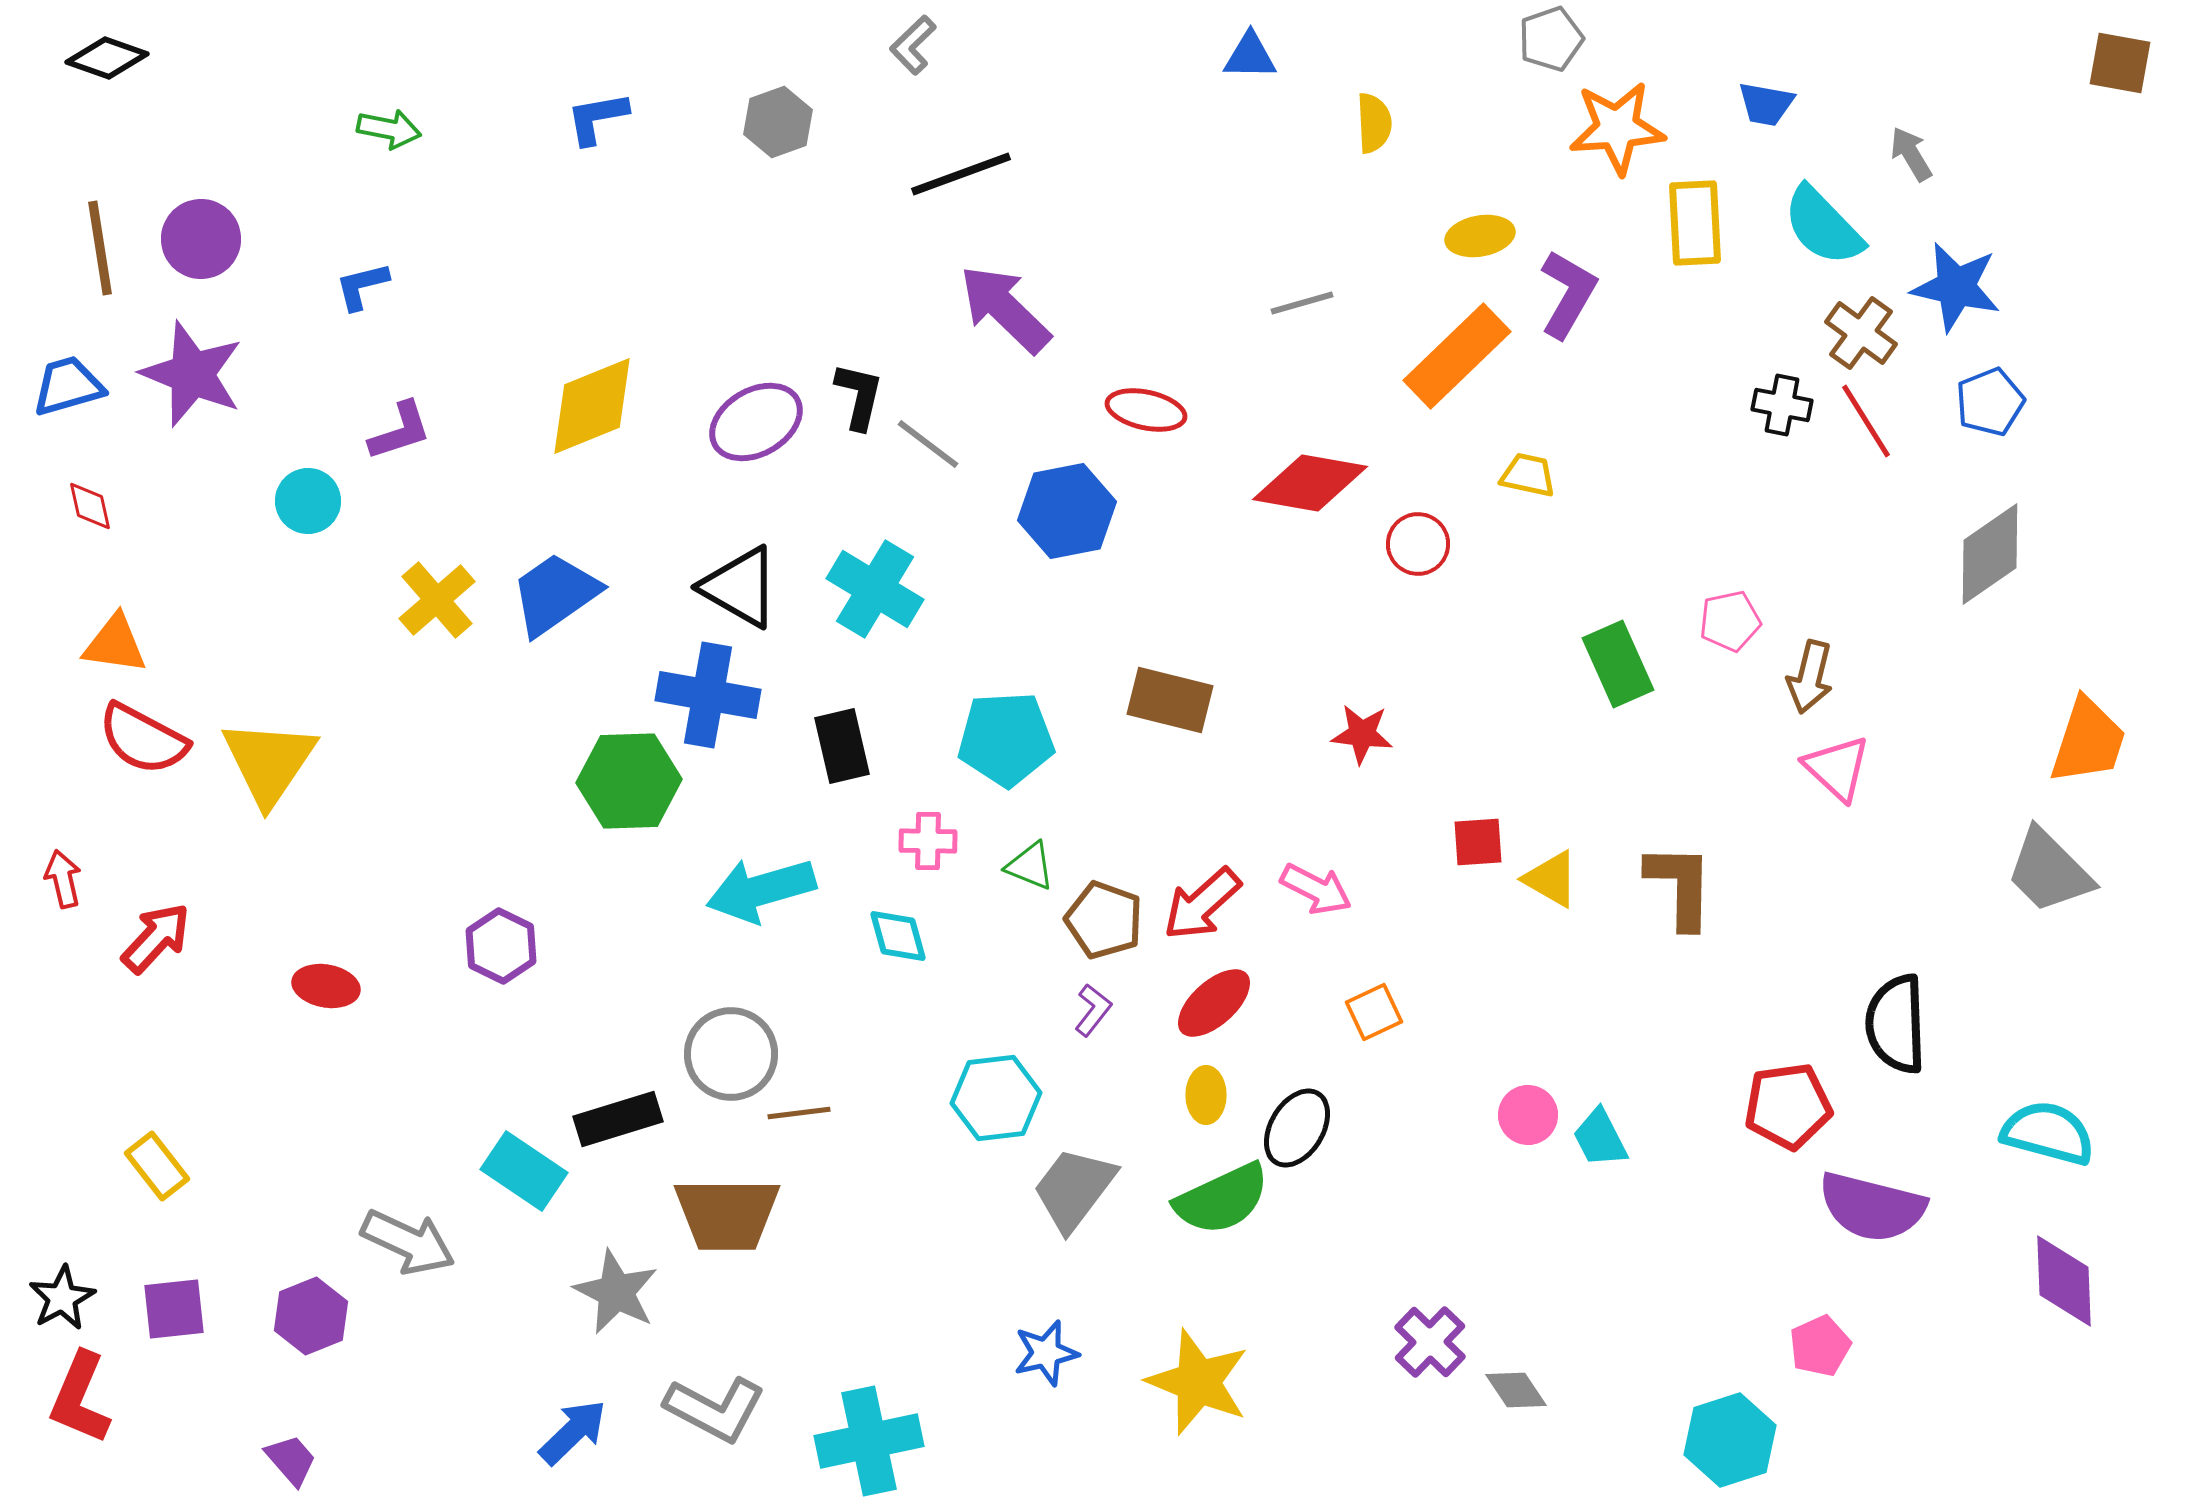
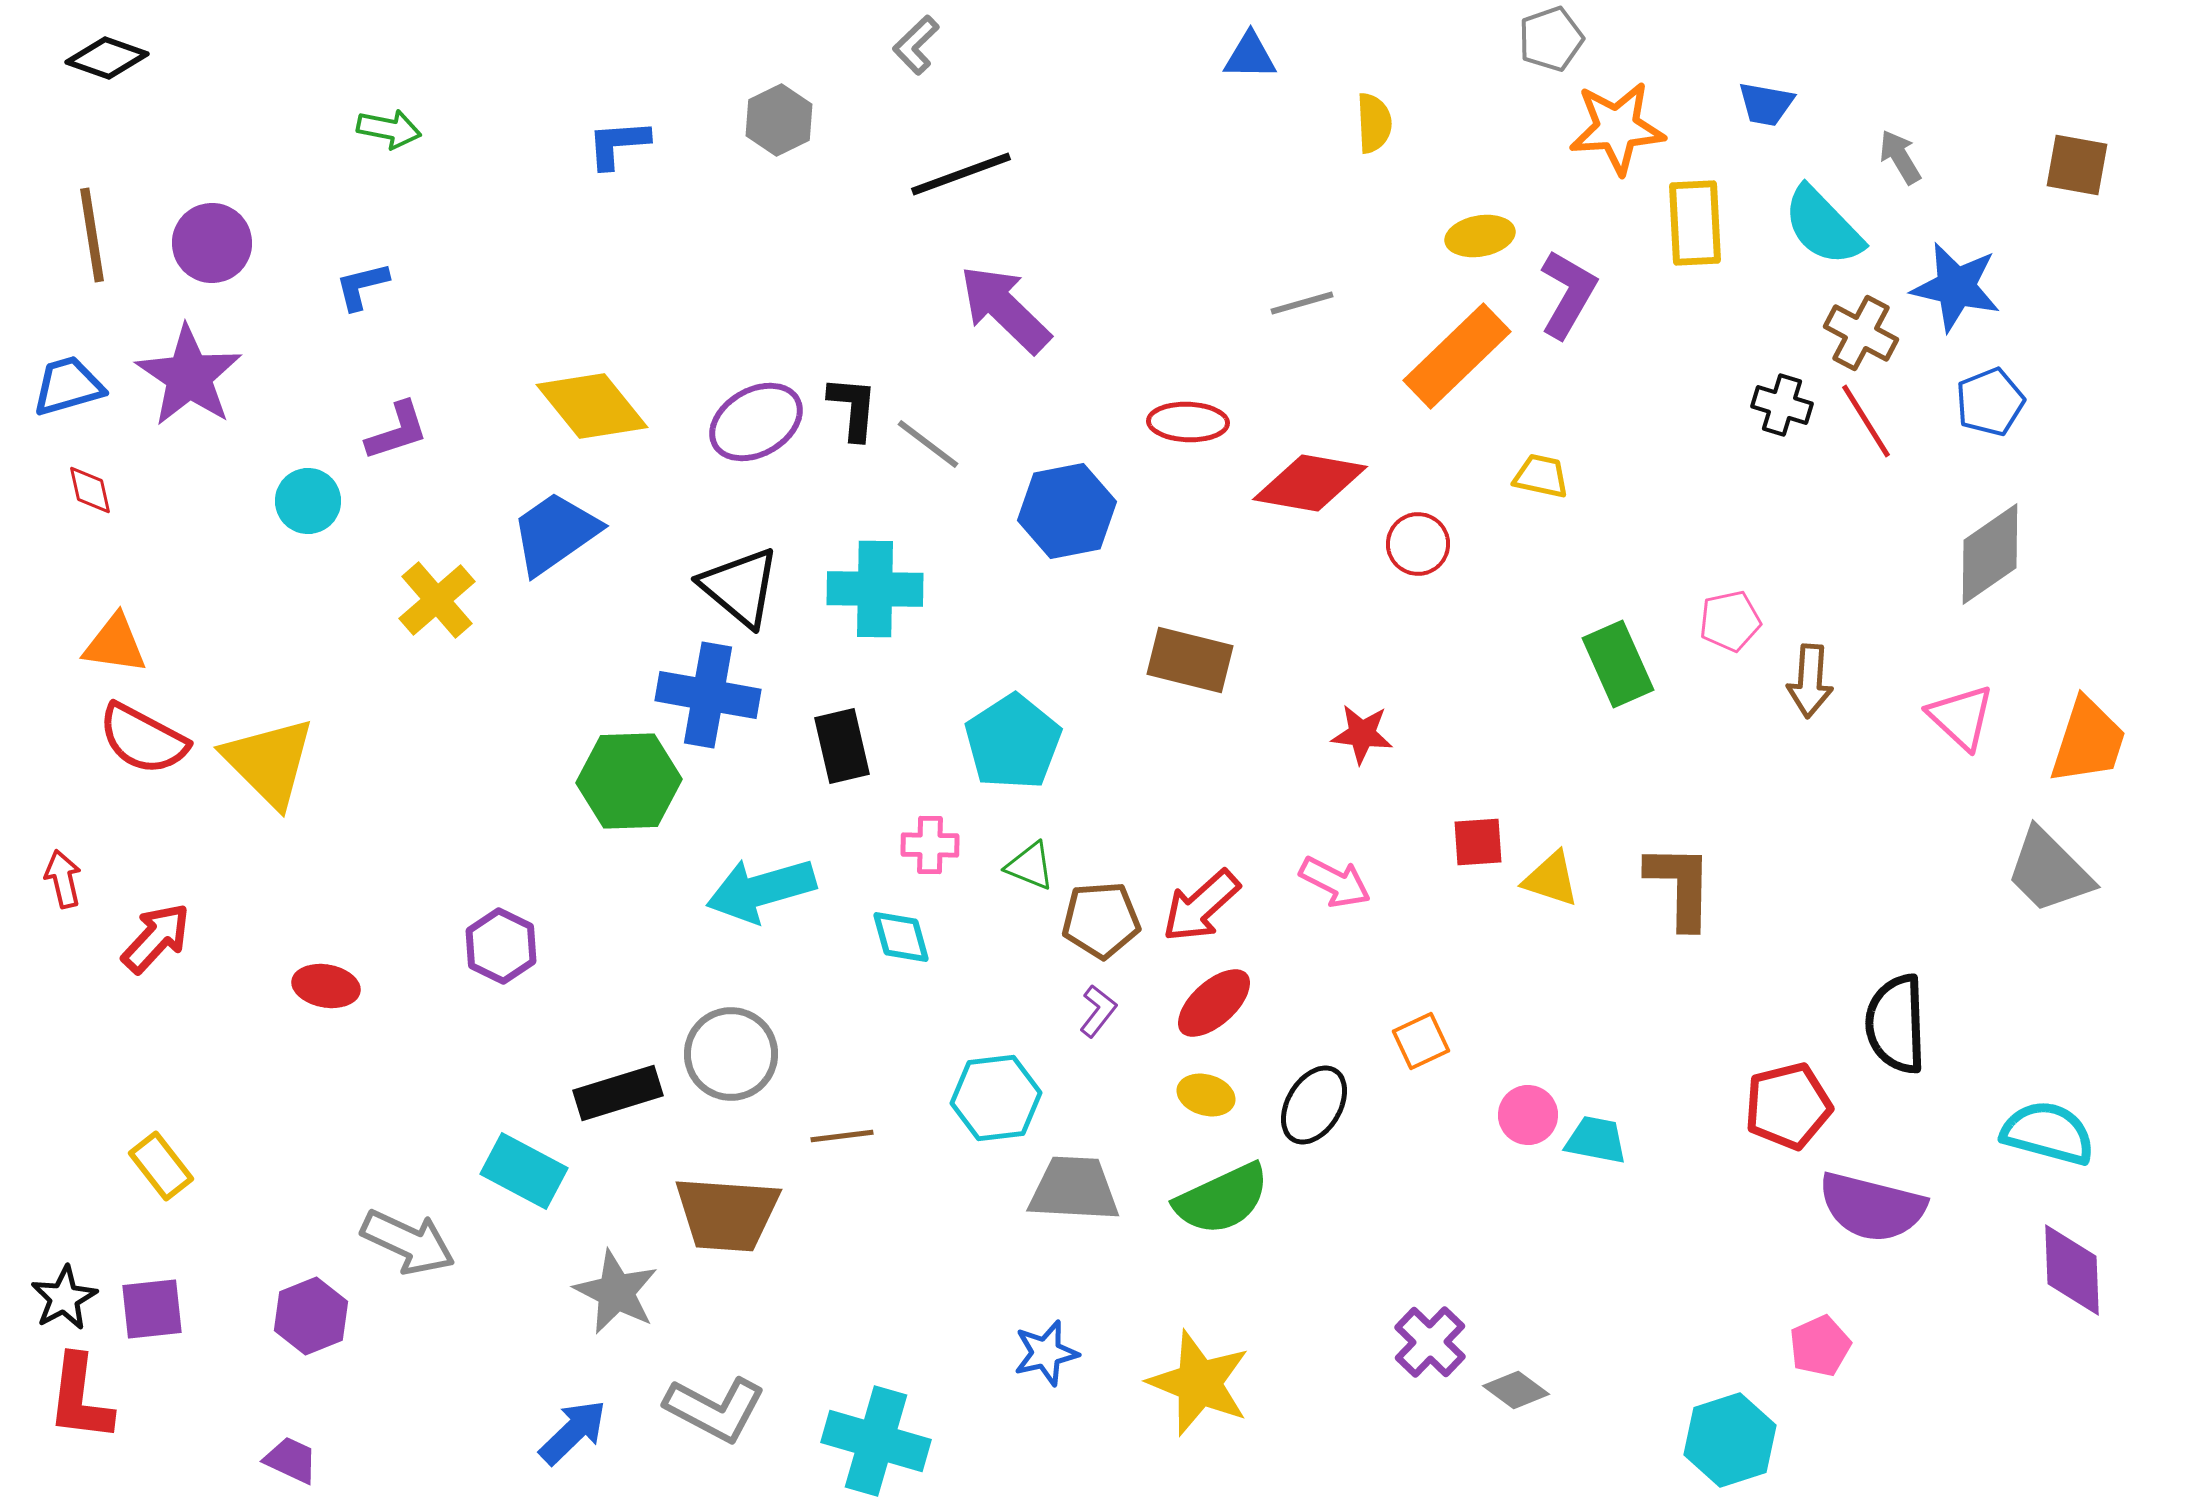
gray L-shape at (913, 45): moved 3 px right
brown square at (2120, 63): moved 43 px left, 102 px down
blue L-shape at (597, 118): moved 21 px right, 26 px down; rotated 6 degrees clockwise
gray hexagon at (778, 122): moved 1 px right, 2 px up; rotated 6 degrees counterclockwise
gray arrow at (1911, 154): moved 11 px left, 3 px down
purple circle at (201, 239): moved 11 px right, 4 px down
brown line at (100, 248): moved 8 px left, 13 px up
brown cross at (1861, 333): rotated 8 degrees counterclockwise
purple star at (192, 374): moved 3 px left, 2 px down; rotated 12 degrees clockwise
black L-shape at (859, 396): moved 6 px left, 12 px down; rotated 8 degrees counterclockwise
black cross at (1782, 405): rotated 6 degrees clockwise
yellow diamond at (592, 406): rotated 73 degrees clockwise
red ellipse at (1146, 410): moved 42 px right, 12 px down; rotated 10 degrees counterclockwise
purple L-shape at (400, 431): moved 3 px left
yellow trapezoid at (1528, 475): moved 13 px right, 1 px down
red diamond at (90, 506): moved 16 px up
black triangle at (740, 587): rotated 10 degrees clockwise
cyan cross at (875, 589): rotated 30 degrees counterclockwise
blue trapezoid at (555, 594): moved 61 px up
brown arrow at (1810, 677): moved 4 px down; rotated 10 degrees counterclockwise
brown rectangle at (1170, 700): moved 20 px right, 40 px up
cyan pentagon at (1006, 739): moved 7 px right, 3 px down; rotated 30 degrees counterclockwise
yellow triangle at (269, 762): rotated 19 degrees counterclockwise
pink triangle at (1837, 768): moved 124 px right, 51 px up
pink cross at (928, 841): moved 2 px right, 4 px down
yellow triangle at (1551, 879): rotated 12 degrees counterclockwise
pink arrow at (1316, 889): moved 19 px right, 7 px up
red arrow at (1202, 904): moved 1 px left, 2 px down
brown pentagon at (1104, 920): moved 3 px left; rotated 24 degrees counterclockwise
cyan diamond at (898, 936): moved 3 px right, 1 px down
purple L-shape at (1093, 1010): moved 5 px right, 1 px down
orange square at (1374, 1012): moved 47 px right, 29 px down
yellow ellipse at (1206, 1095): rotated 74 degrees counterclockwise
red pentagon at (1788, 1106): rotated 6 degrees counterclockwise
brown line at (799, 1113): moved 43 px right, 23 px down
black rectangle at (618, 1119): moved 26 px up
black ellipse at (1297, 1128): moved 17 px right, 23 px up
cyan trapezoid at (1600, 1138): moved 4 px left, 2 px down; rotated 128 degrees clockwise
yellow rectangle at (157, 1166): moved 4 px right
cyan rectangle at (524, 1171): rotated 6 degrees counterclockwise
gray trapezoid at (1074, 1189): rotated 56 degrees clockwise
brown trapezoid at (727, 1214): rotated 4 degrees clockwise
purple diamond at (2064, 1281): moved 8 px right, 11 px up
black star at (62, 1298): moved 2 px right
purple square at (174, 1309): moved 22 px left
yellow star at (1198, 1382): moved 1 px right, 1 px down
gray diamond at (1516, 1390): rotated 20 degrees counterclockwise
red L-shape at (80, 1398): rotated 16 degrees counterclockwise
cyan cross at (869, 1441): moved 7 px right; rotated 28 degrees clockwise
purple trapezoid at (291, 1460): rotated 24 degrees counterclockwise
